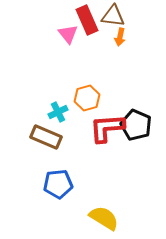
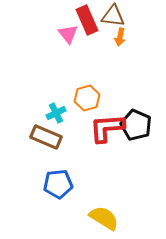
cyan cross: moved 2 px left, 1 px down
